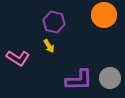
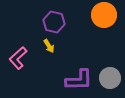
pink L-shape: rotated 105 degrees clockwise
